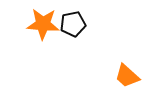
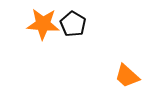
black pentagon: rotated 30 degrees counterclockwise
